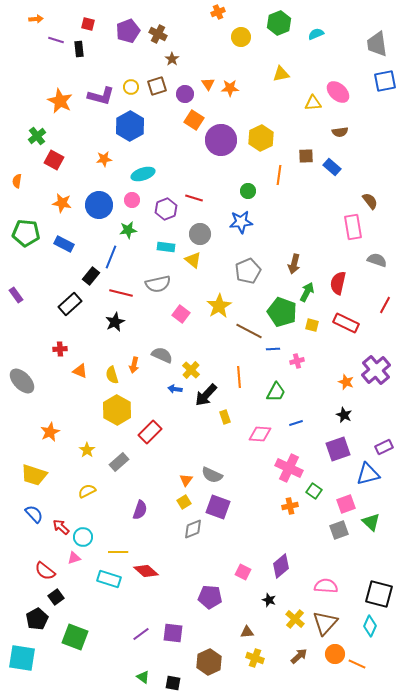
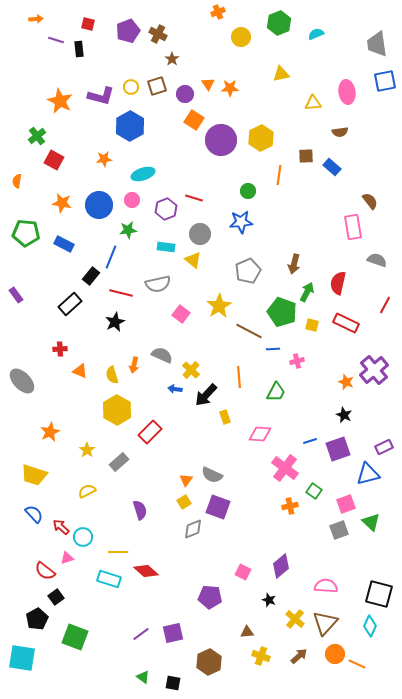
pink ellipse at (338, 92): moved 9 px right; rotated 40 degrees clockwise
purple cross at (376, 370): moved 2 px left
blue line at (296, 423): moved 14 px right, 18 px down
pink cross at (289, 468): moved 4 px left; rotated 12 degrees clockwise
purple semicircle at (140, 510): rotated 36 degrees counterclockwise
pink triangle at (74, 558): moved 7 px left
purple square at (173, 633): rotated 20 degrees counterclockwise
yellow cross at (255, 658): moved 6 px right, 2 px up
